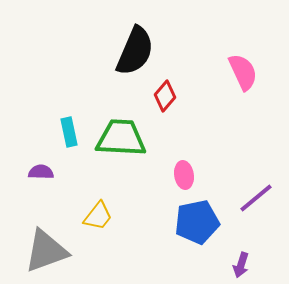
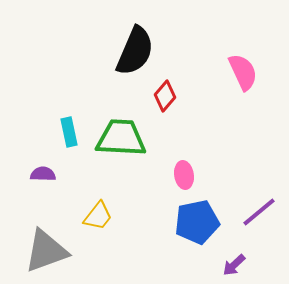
purple semicircle: moved 2 px right, 2 px down
purple line: moved 3 px right, 14 px down
purple arrow: moved 7 px left; rotated 30 degrees clockwise
